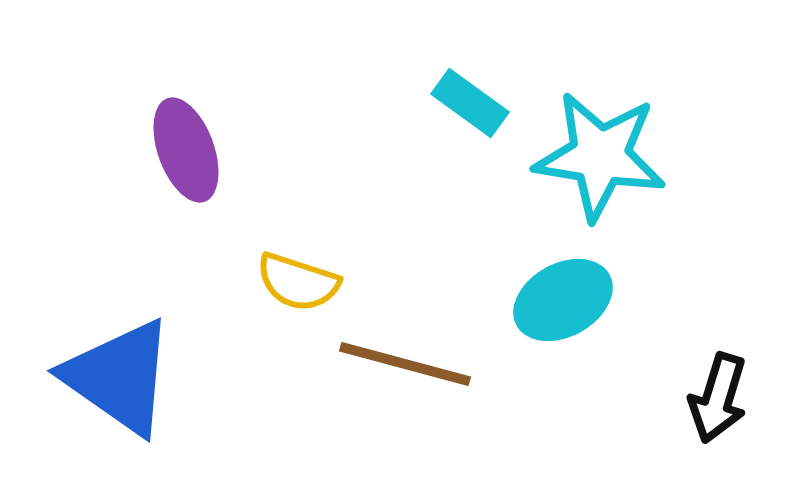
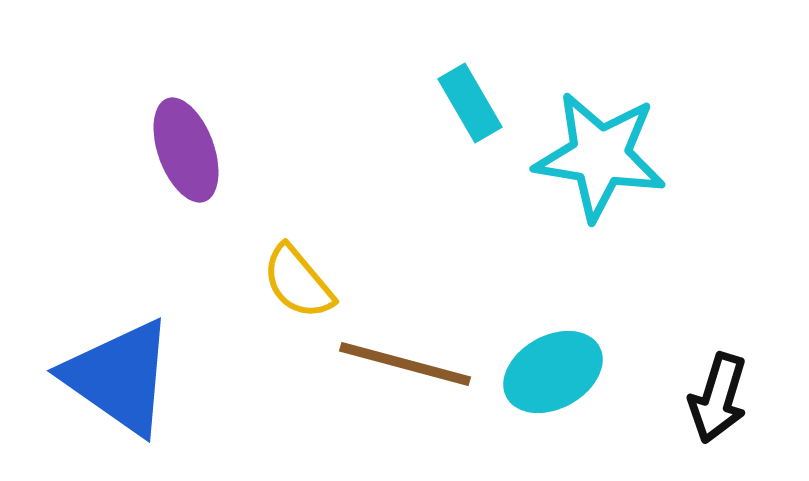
cyan rectangle: rotated 24 degrees clockwise
yellow semicircle: rotated 32 degrees clockwise
cyan ellipse: moved 10 px left, 72 px down
